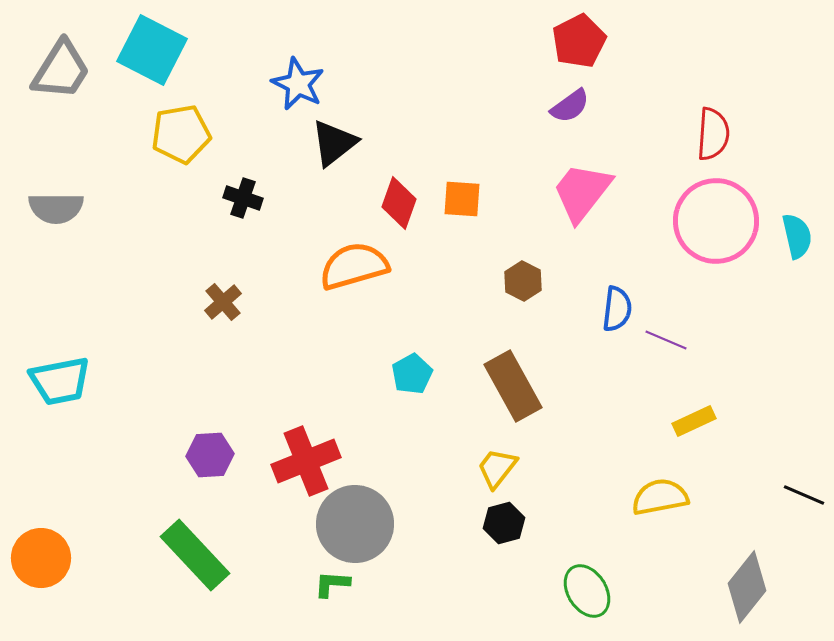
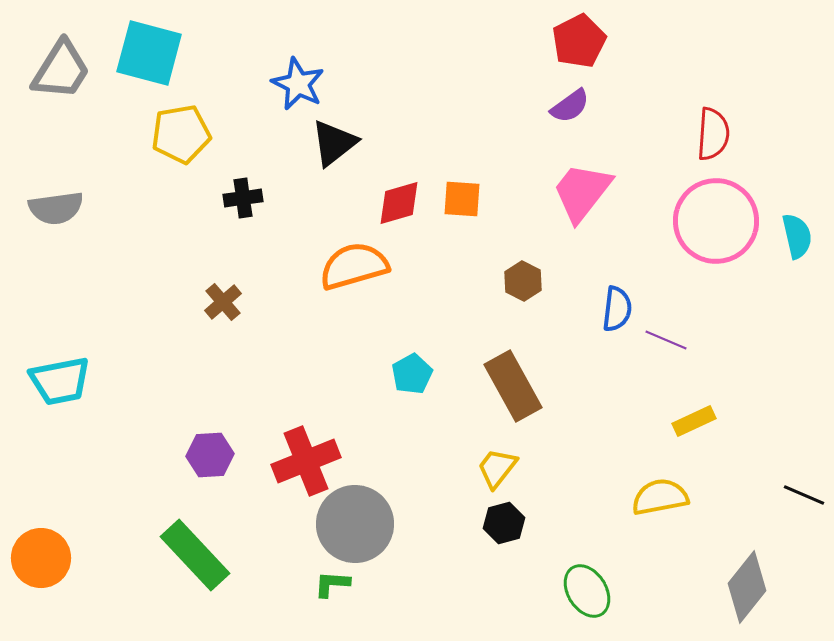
cyan square: moved 3 px left, 3 px down; rotated 12 degrees counterclockwise
black cross: rotated 27 degrees counterclockwise
red diamond: rotated 54 degrees clockwise
gray semicircle: rotated 8 degrees counterclockwise
